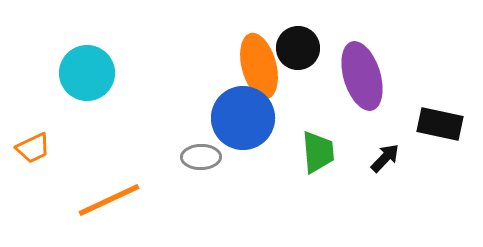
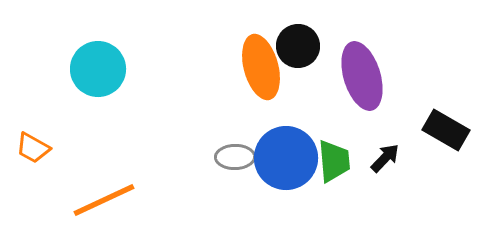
black circle: moved 2 px up
orange ellipse: moved 2 px right, 1 px down
cyan circle: moved 11 px right, 4 px up
blue circle: moved 43 px right, 40 px down
black rectangle: moved 6 px right, 6 px down; rotated 18 degrees clockwise
orange trapezoid: rotated 54 degrees clockwise
green trapezoid: moved 16 px right, 9 px down
gray ellipse: moved 34 px right
orange line: moved 5 px left
